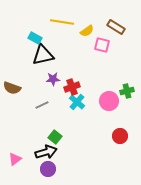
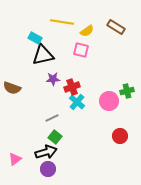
pink square: moved 21 px left, 5 px down
gray line: moved 10 px right, 13 px down
